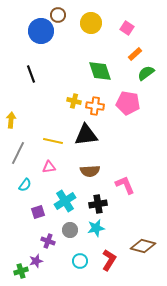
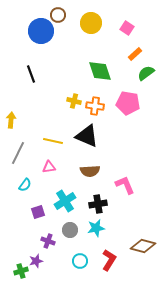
black triangle: moved 1 px right, 1 px down; rotated 30 degrees clockwise
